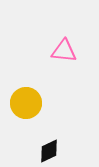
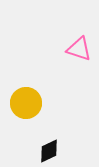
pink triangle: moved 15 px right, 2 px up; rotated 12 degrees clockwise
